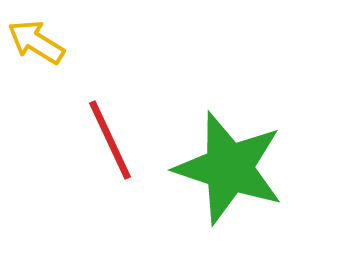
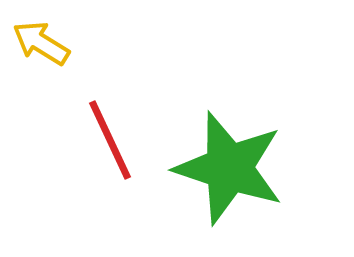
yellow arrow: moved 5 px right, 1 px down
